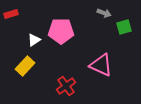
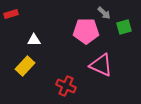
gray arrow: rotated 24 degrees clockwise
pink pentagon: moved 25 px right
white triangle: rotated 32 degrees clockwise
red cross: rotated 30 degrees counterclockwise
